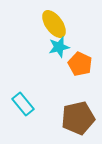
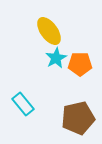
yellow ellipse: moved 5 px left, 7 px down
cyan star: moved 3 px left, 11 px down; rotated 15 degrees counterclockwise
orange pentagon: rotated 25 degrees counterclockwise
